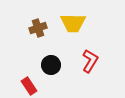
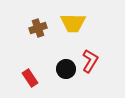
black circle: moved 15 px right, 4 px down
red rectangle: moved 1 px right, 8 px up
